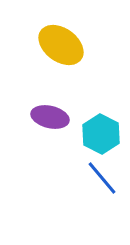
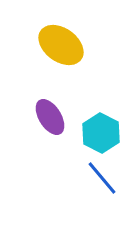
purple ellipse: rotated 45 degrees clockwise
cyan hexagon: moved 1 px up
